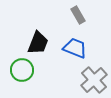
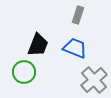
gray rectangle: rotated 48 degrees clockwise
black trapezoid: moved 2 px down
green circle: moved 2 px right, 2 px down
